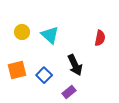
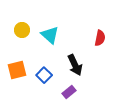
yellow circle: moved 2 px up
